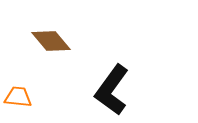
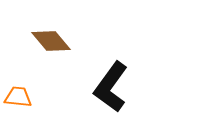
black L-shape: moved 1 px left, 3 px up
